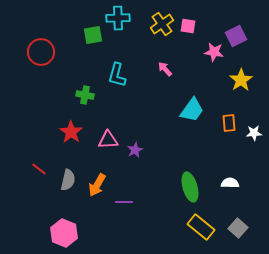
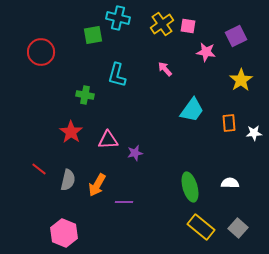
cyan cross: rotated 15 degrees clockwise
pink star: moved 8 px left
purple star: moved 3 px down; rotated 14 degrees clockwise
